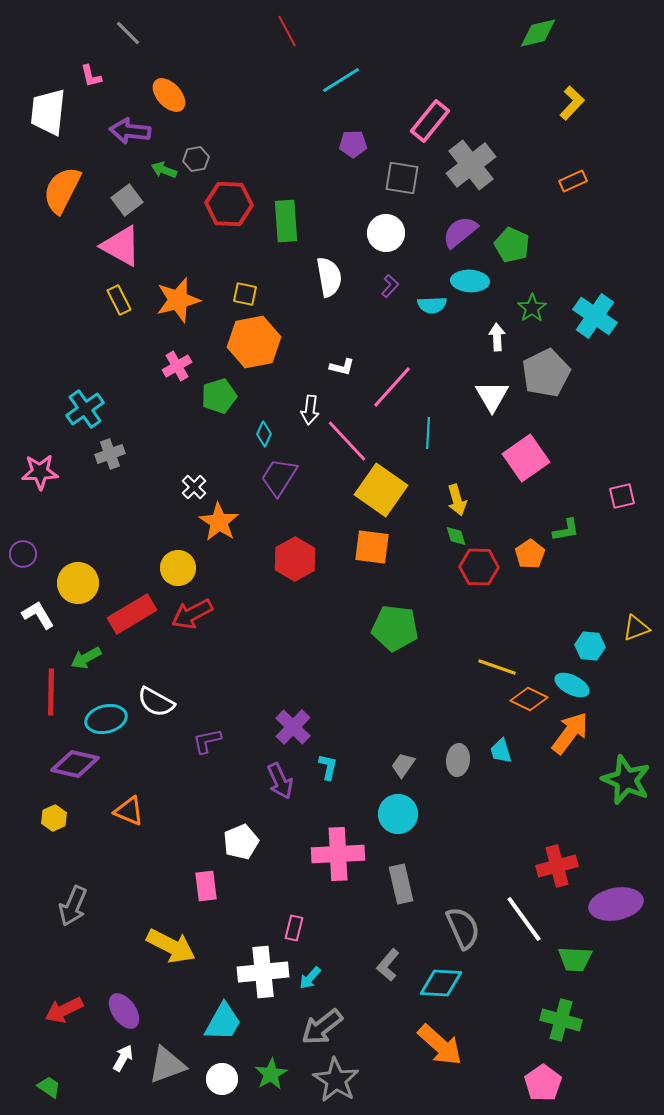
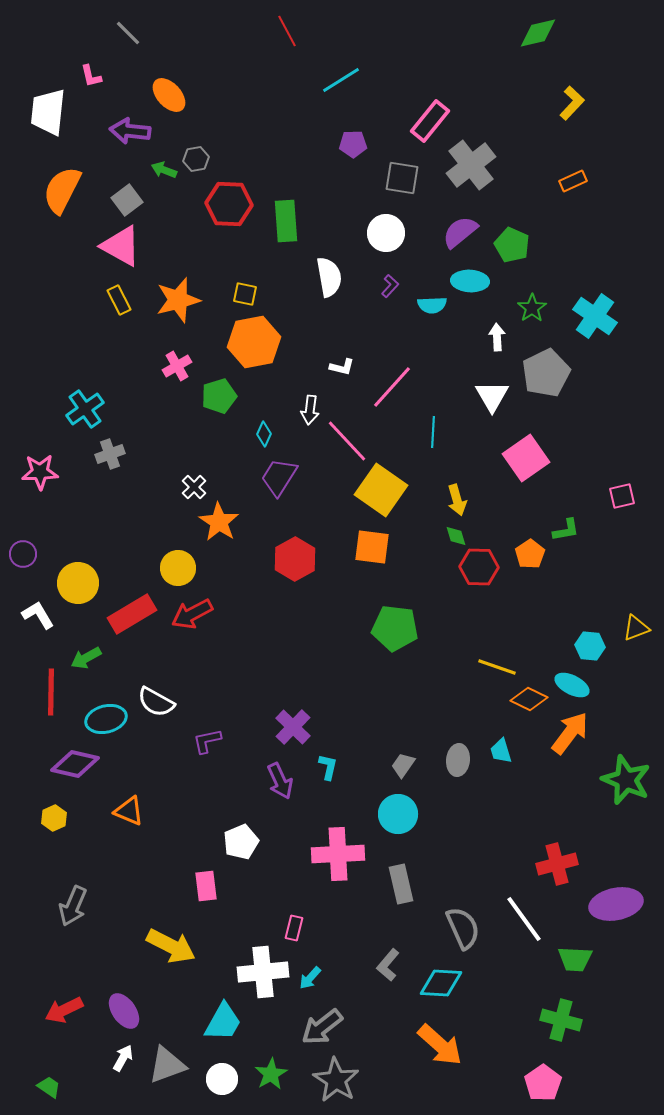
cyan line at (428, 433): moved 5 px right, 1 px up
red cross at (557, 866): moved 2 px up
